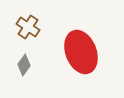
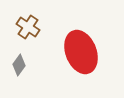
gray diamond: moved 5 px left
